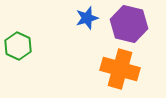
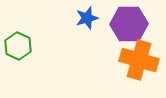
purple hexagon: rotated 15 degrees counterclockwise
orange cross: moved 19 px right, 9 px up
